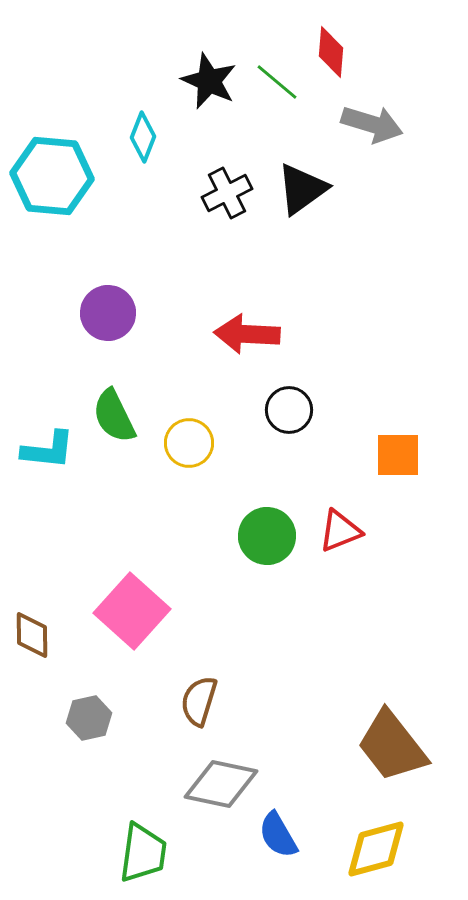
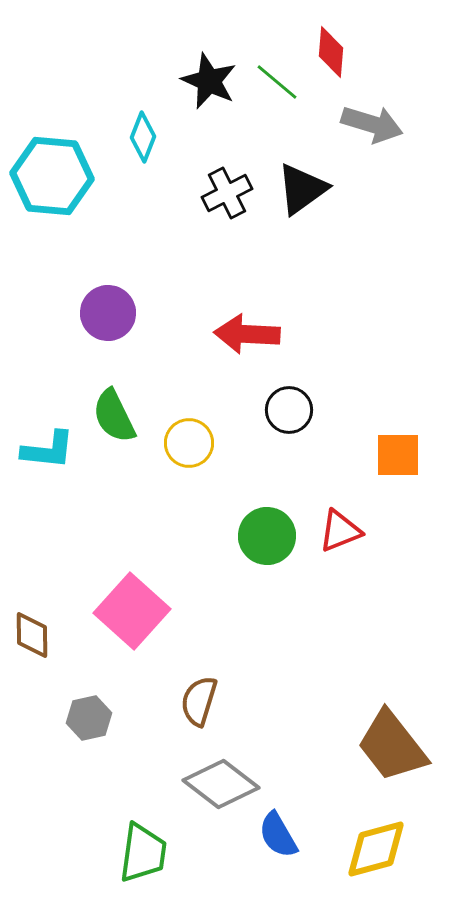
gray diamond: rotated 26 degrees clockwise
